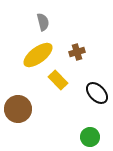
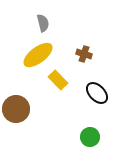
gray semicircle: moved 1 px down
brown cross: moved 7 px right, 2 px down; rotated 35 degrees clockwise
brown circle: moved 2 px left
